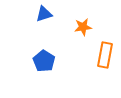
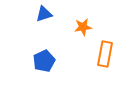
orange rectangle: moved 1 px up
blue pentagon: rotated 15 degrees clockwise
